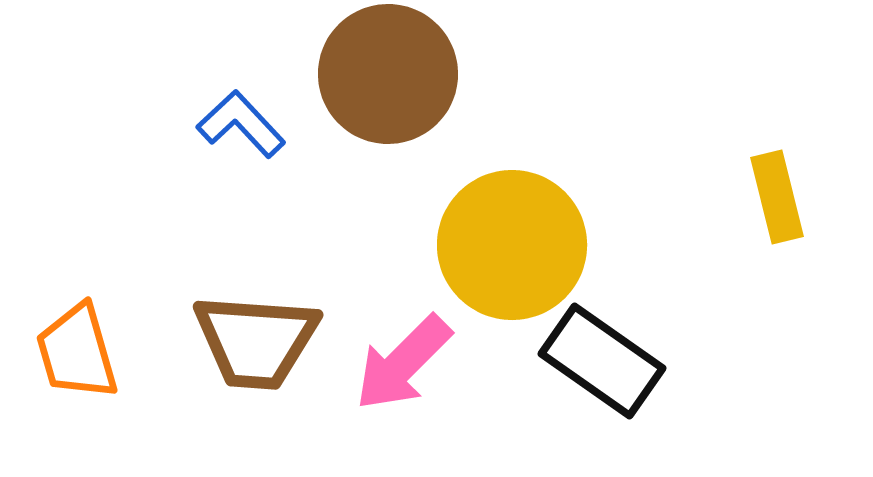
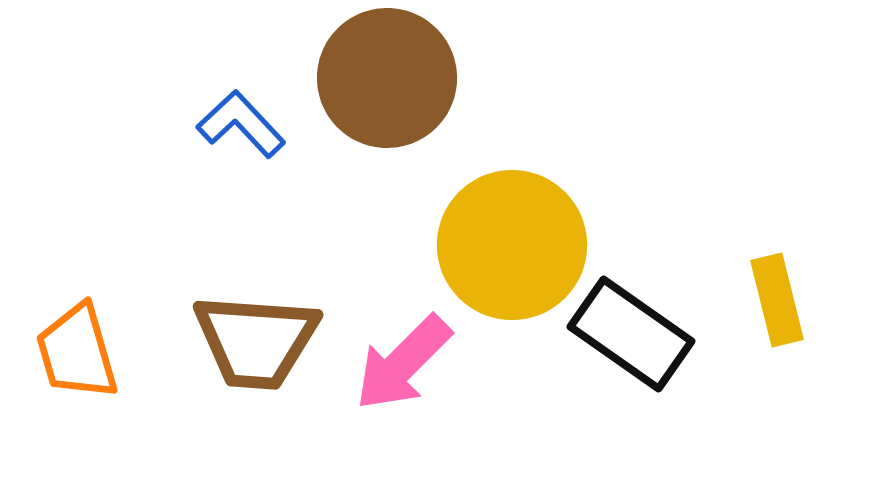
brown circle: moved 1 px left, 4 px down
yellow rectangle: moved 103 px down
black rectangle: moved 29 px right, 27 px up
